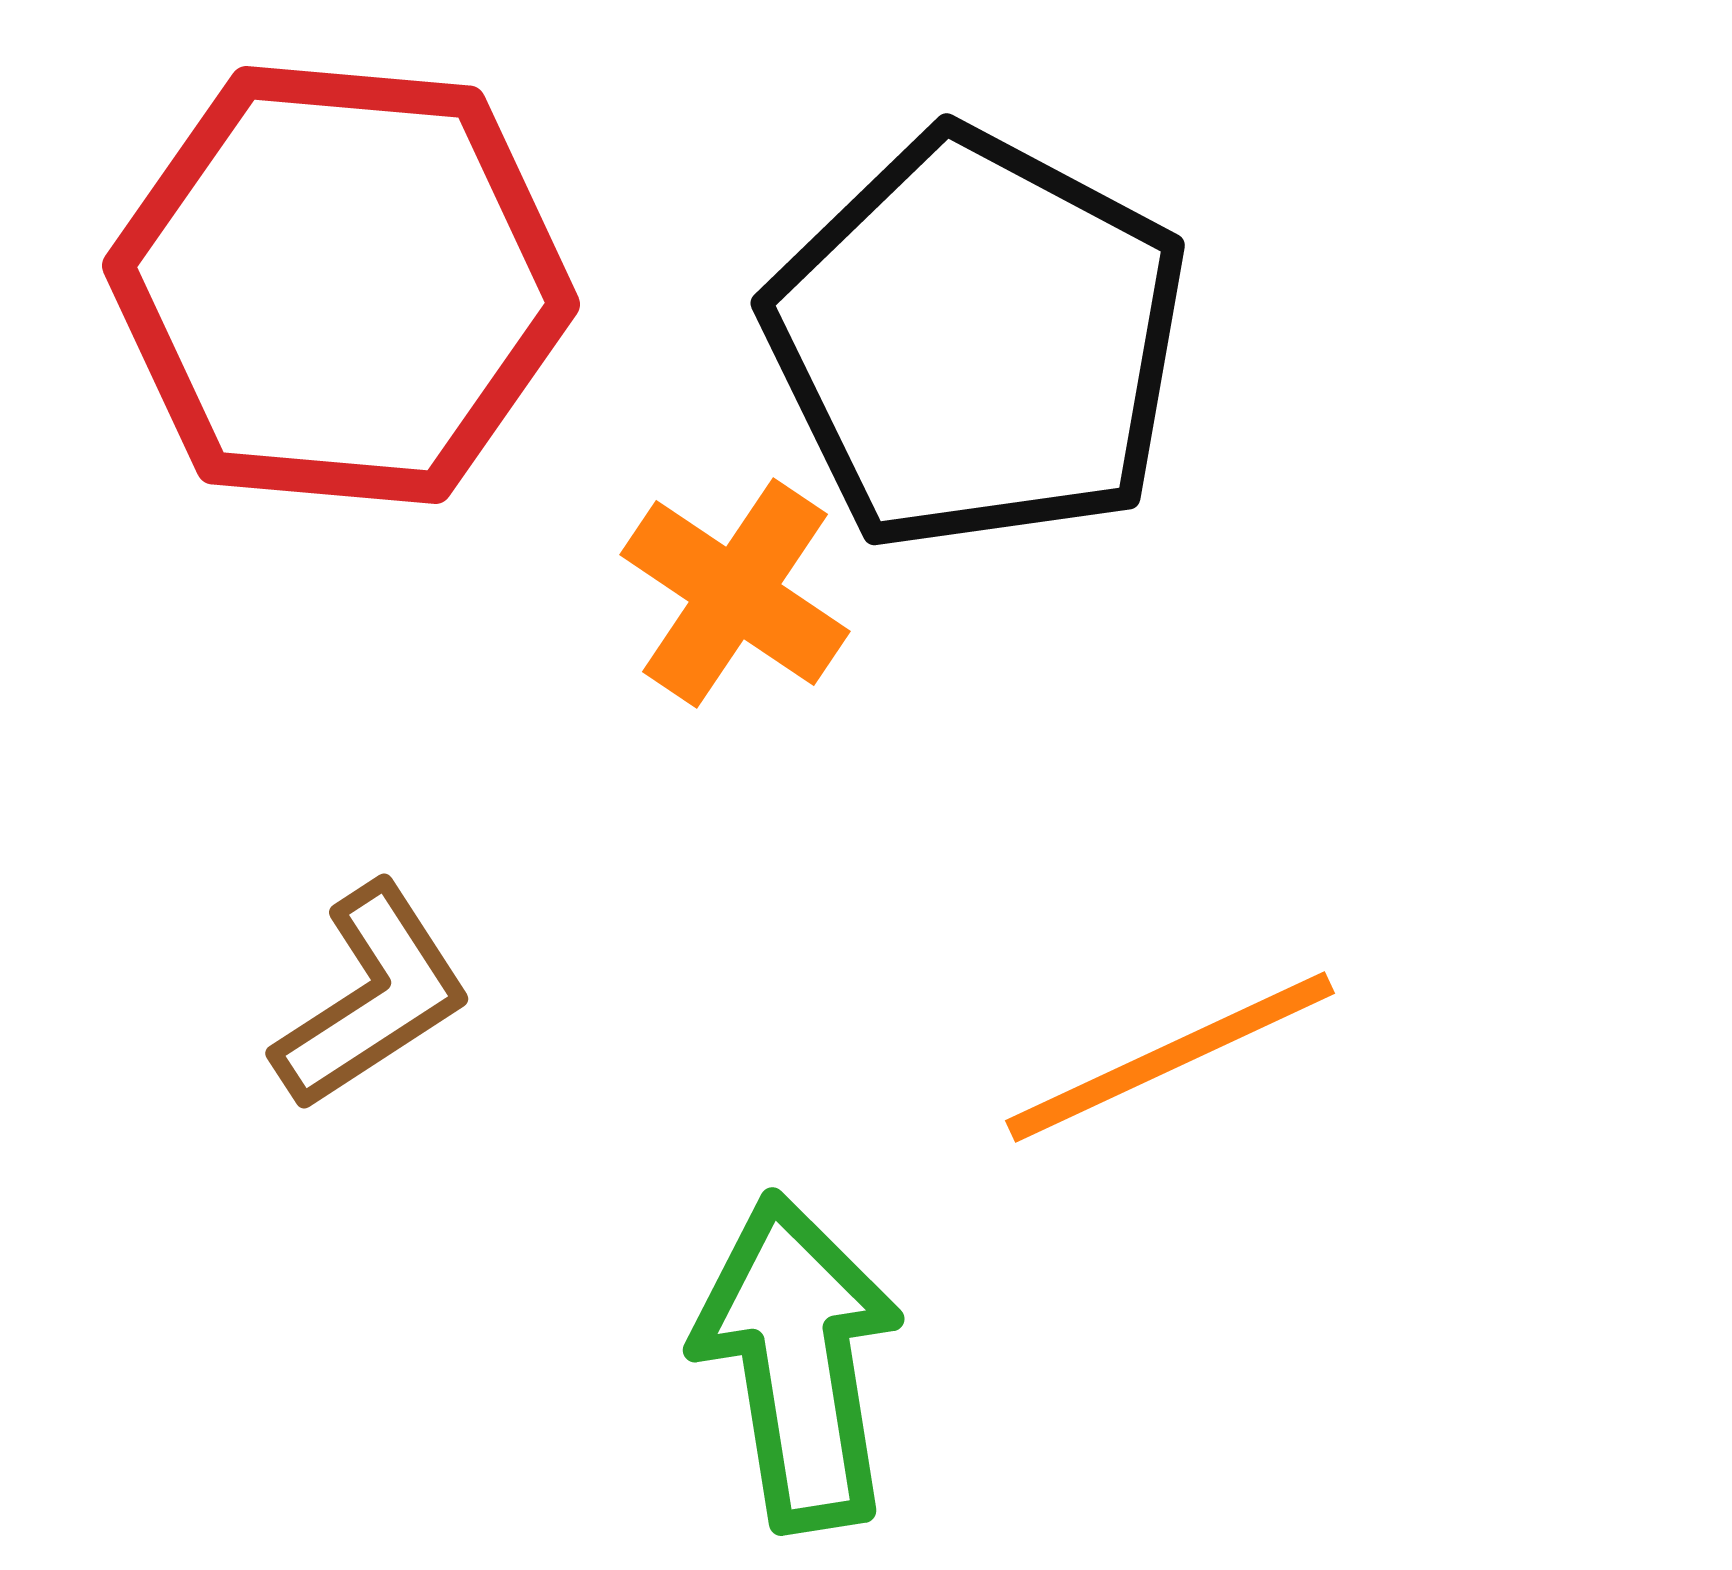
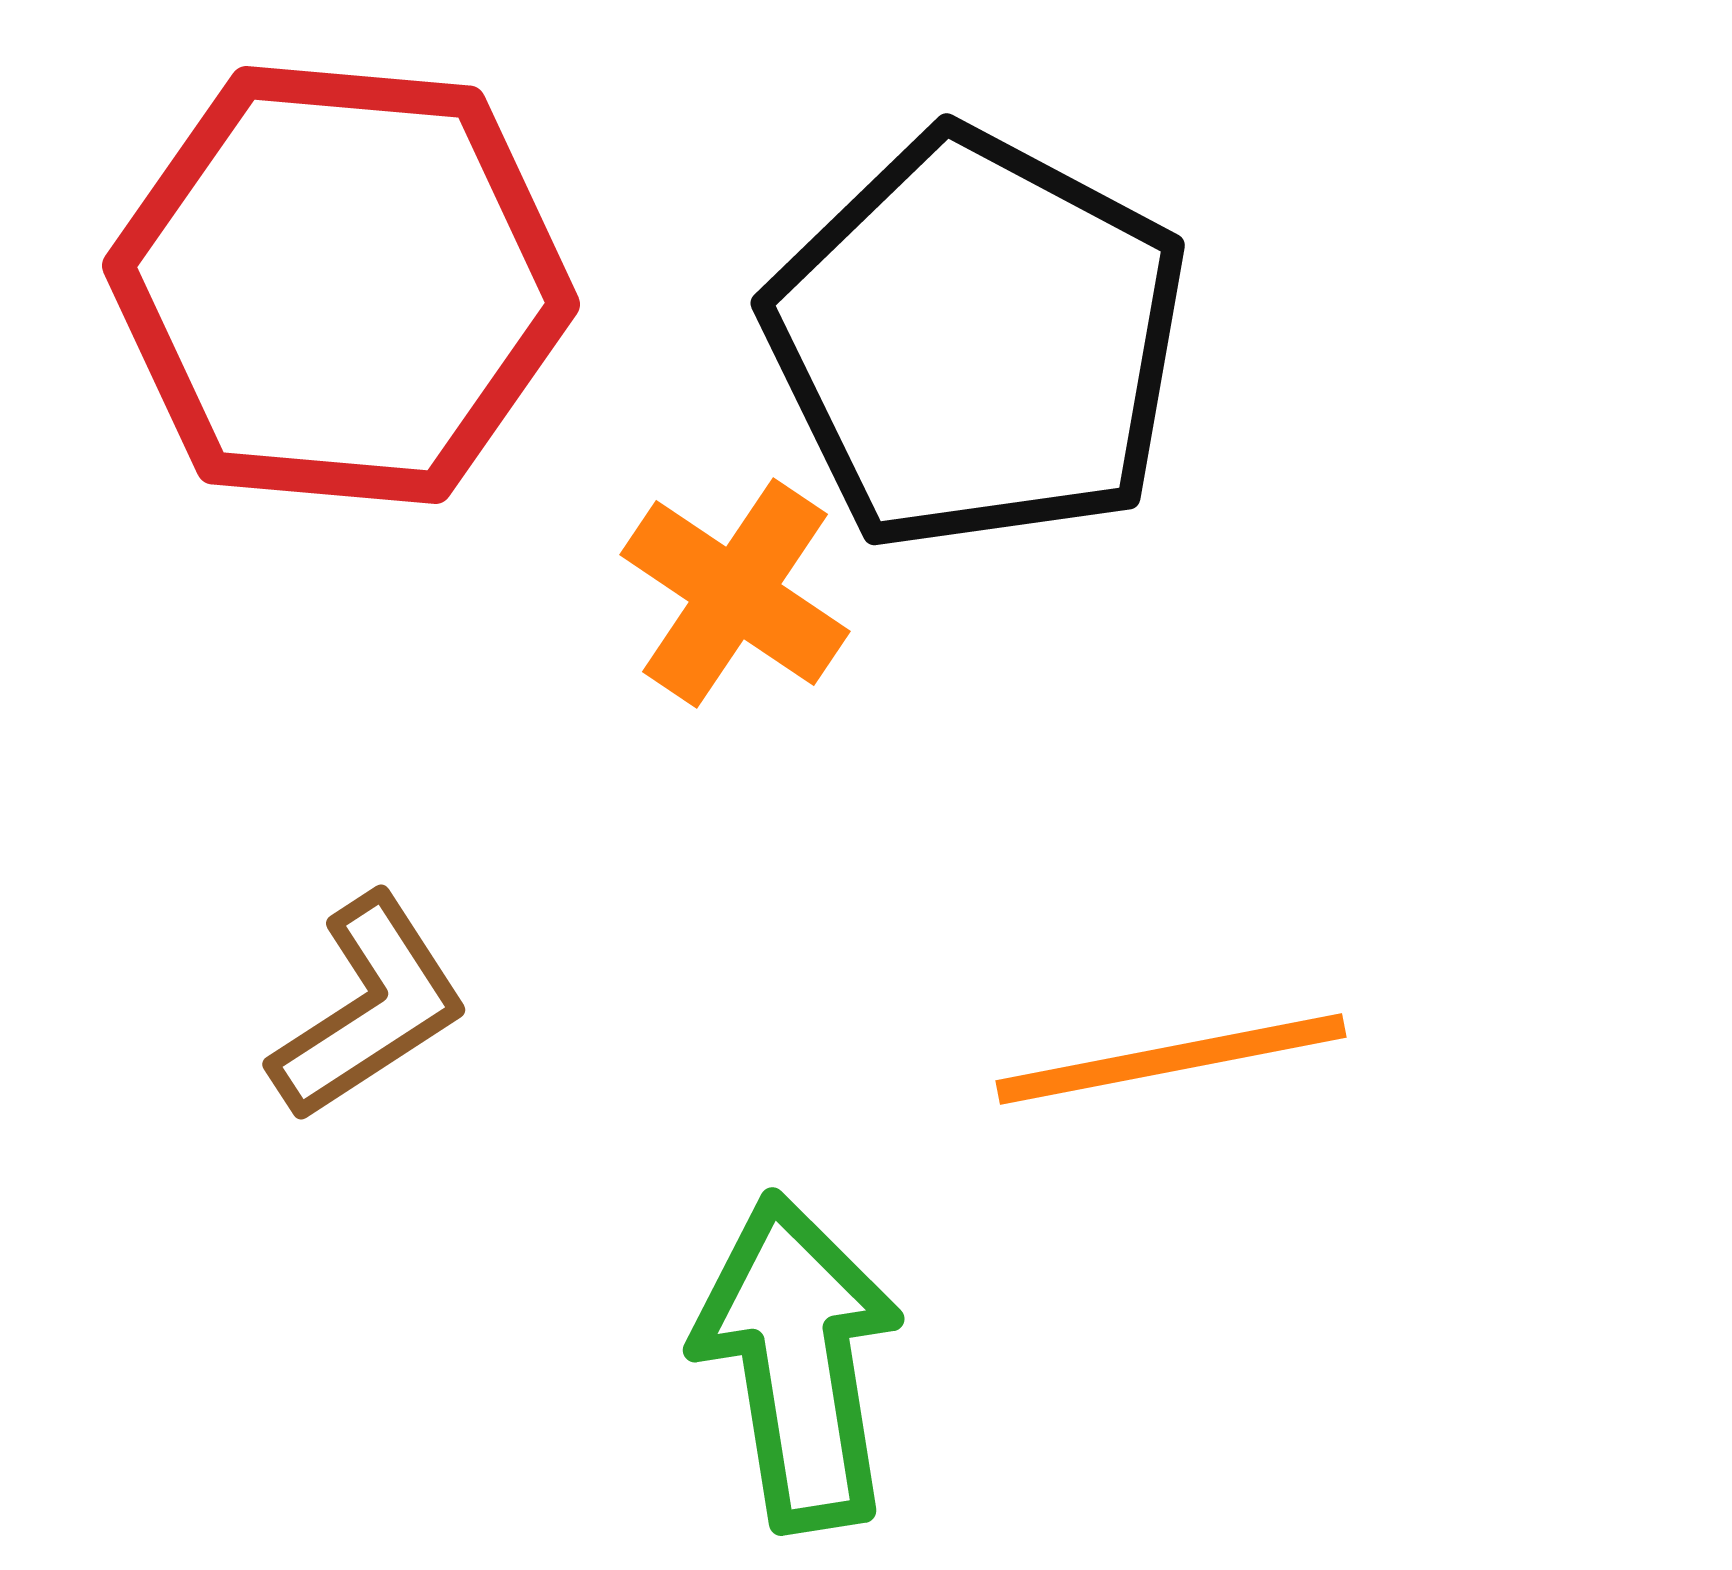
brown L-shape: moved 3 px left, 11 px down
orange line: moved 1 px right, 2 px down; rotated 14 degrees clockwise
